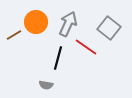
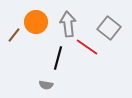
gray arrow: rotated 30 degrees counterclockwise
brown line: rotated 21 degrees counterclockwise
red line: moved 1 px right
